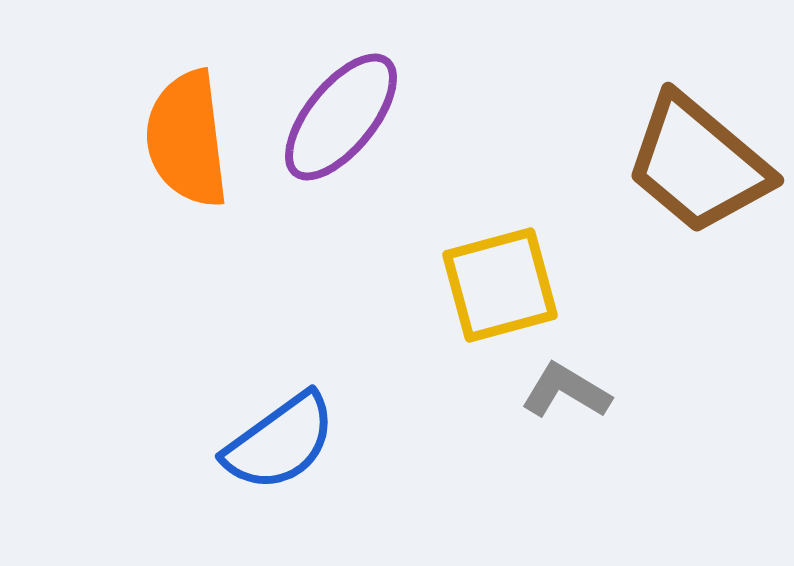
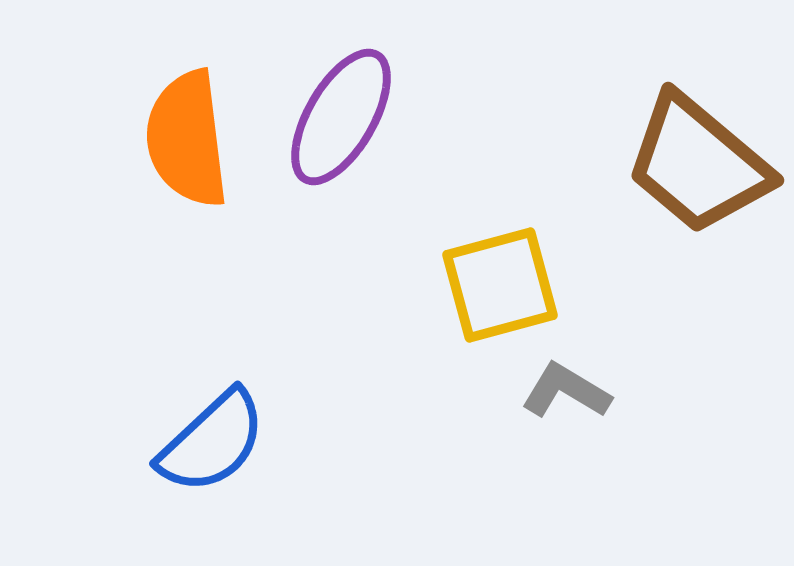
purple ellipse: rotated 9 degrees counterclockwise
blue semicircle: moved 68 px left; rotated 7 degrees counterclockwise
